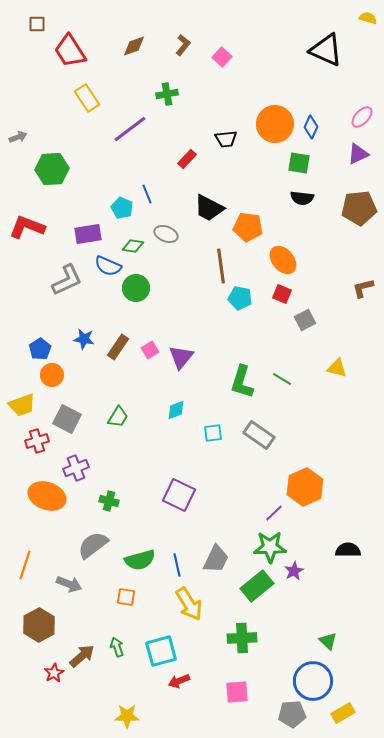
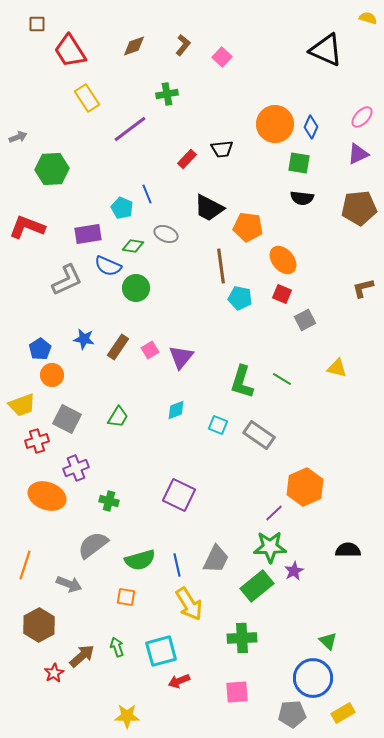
black trapezoid at (226, 139): moved 4 px left, 10 px down
cyan square at (213, 433): moved 5 px right, 8 px up; rotated 30 degrees clockwise
blue circle at (313, 681): moved 3 px up
